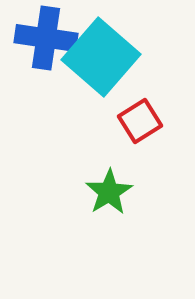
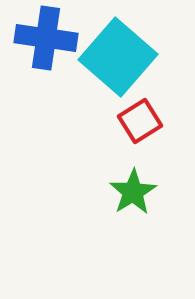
cyan square: moved 17 px right
green star: moved 24 px right
